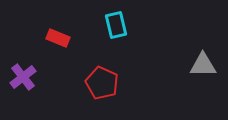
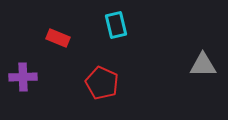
purple cross: rotated 36 degrees clockwise
